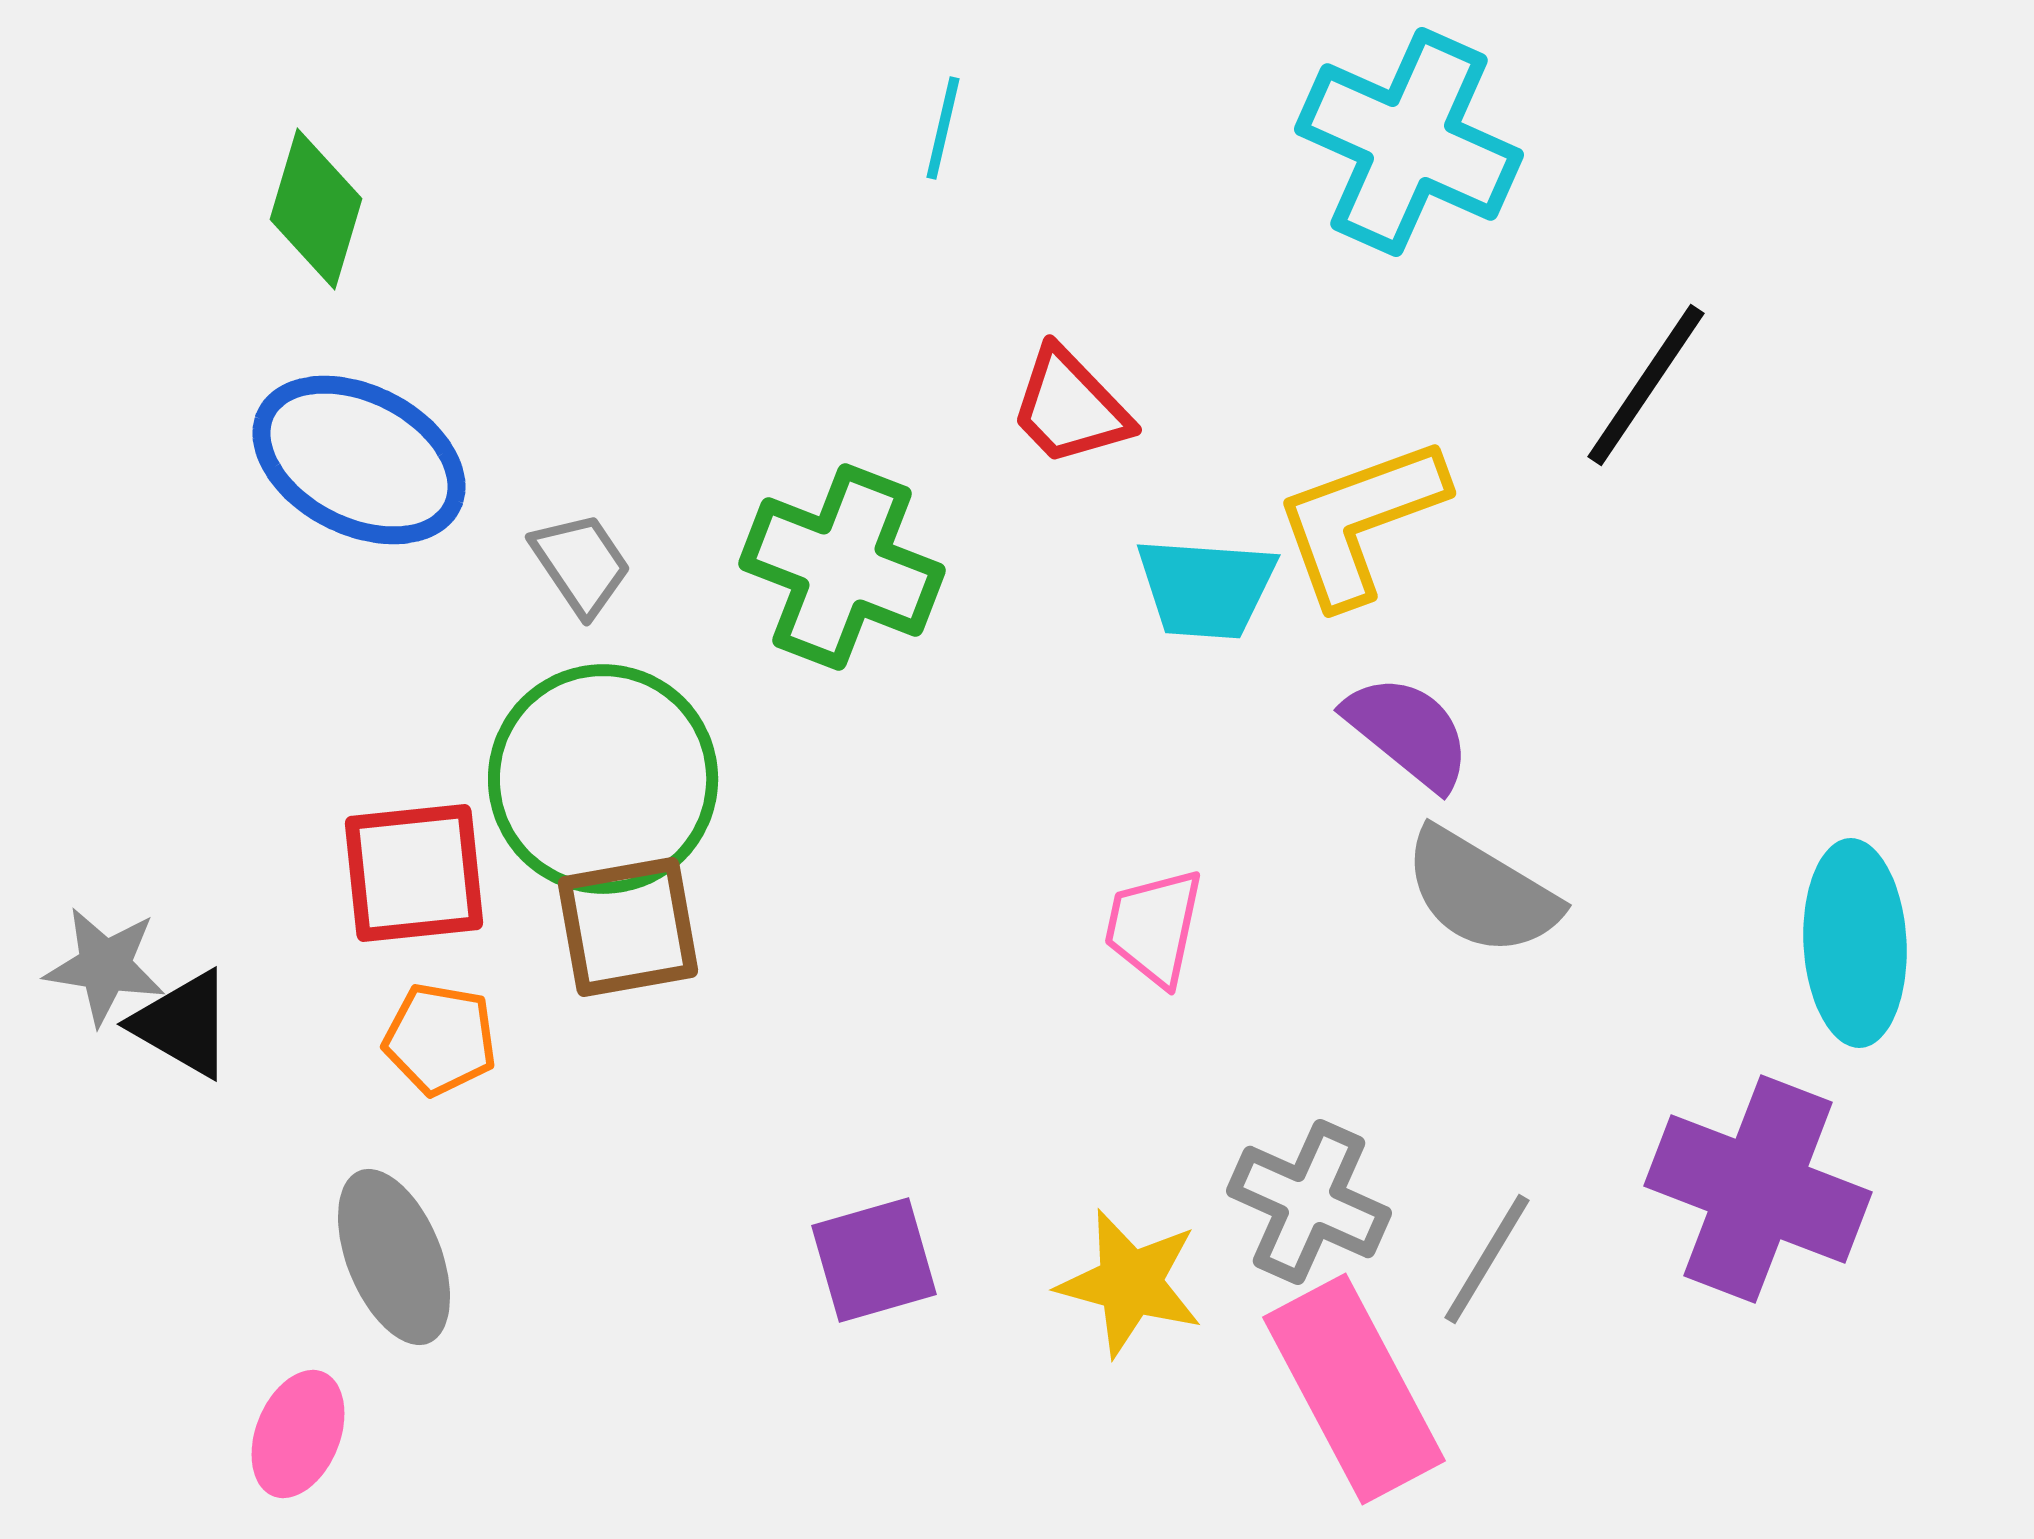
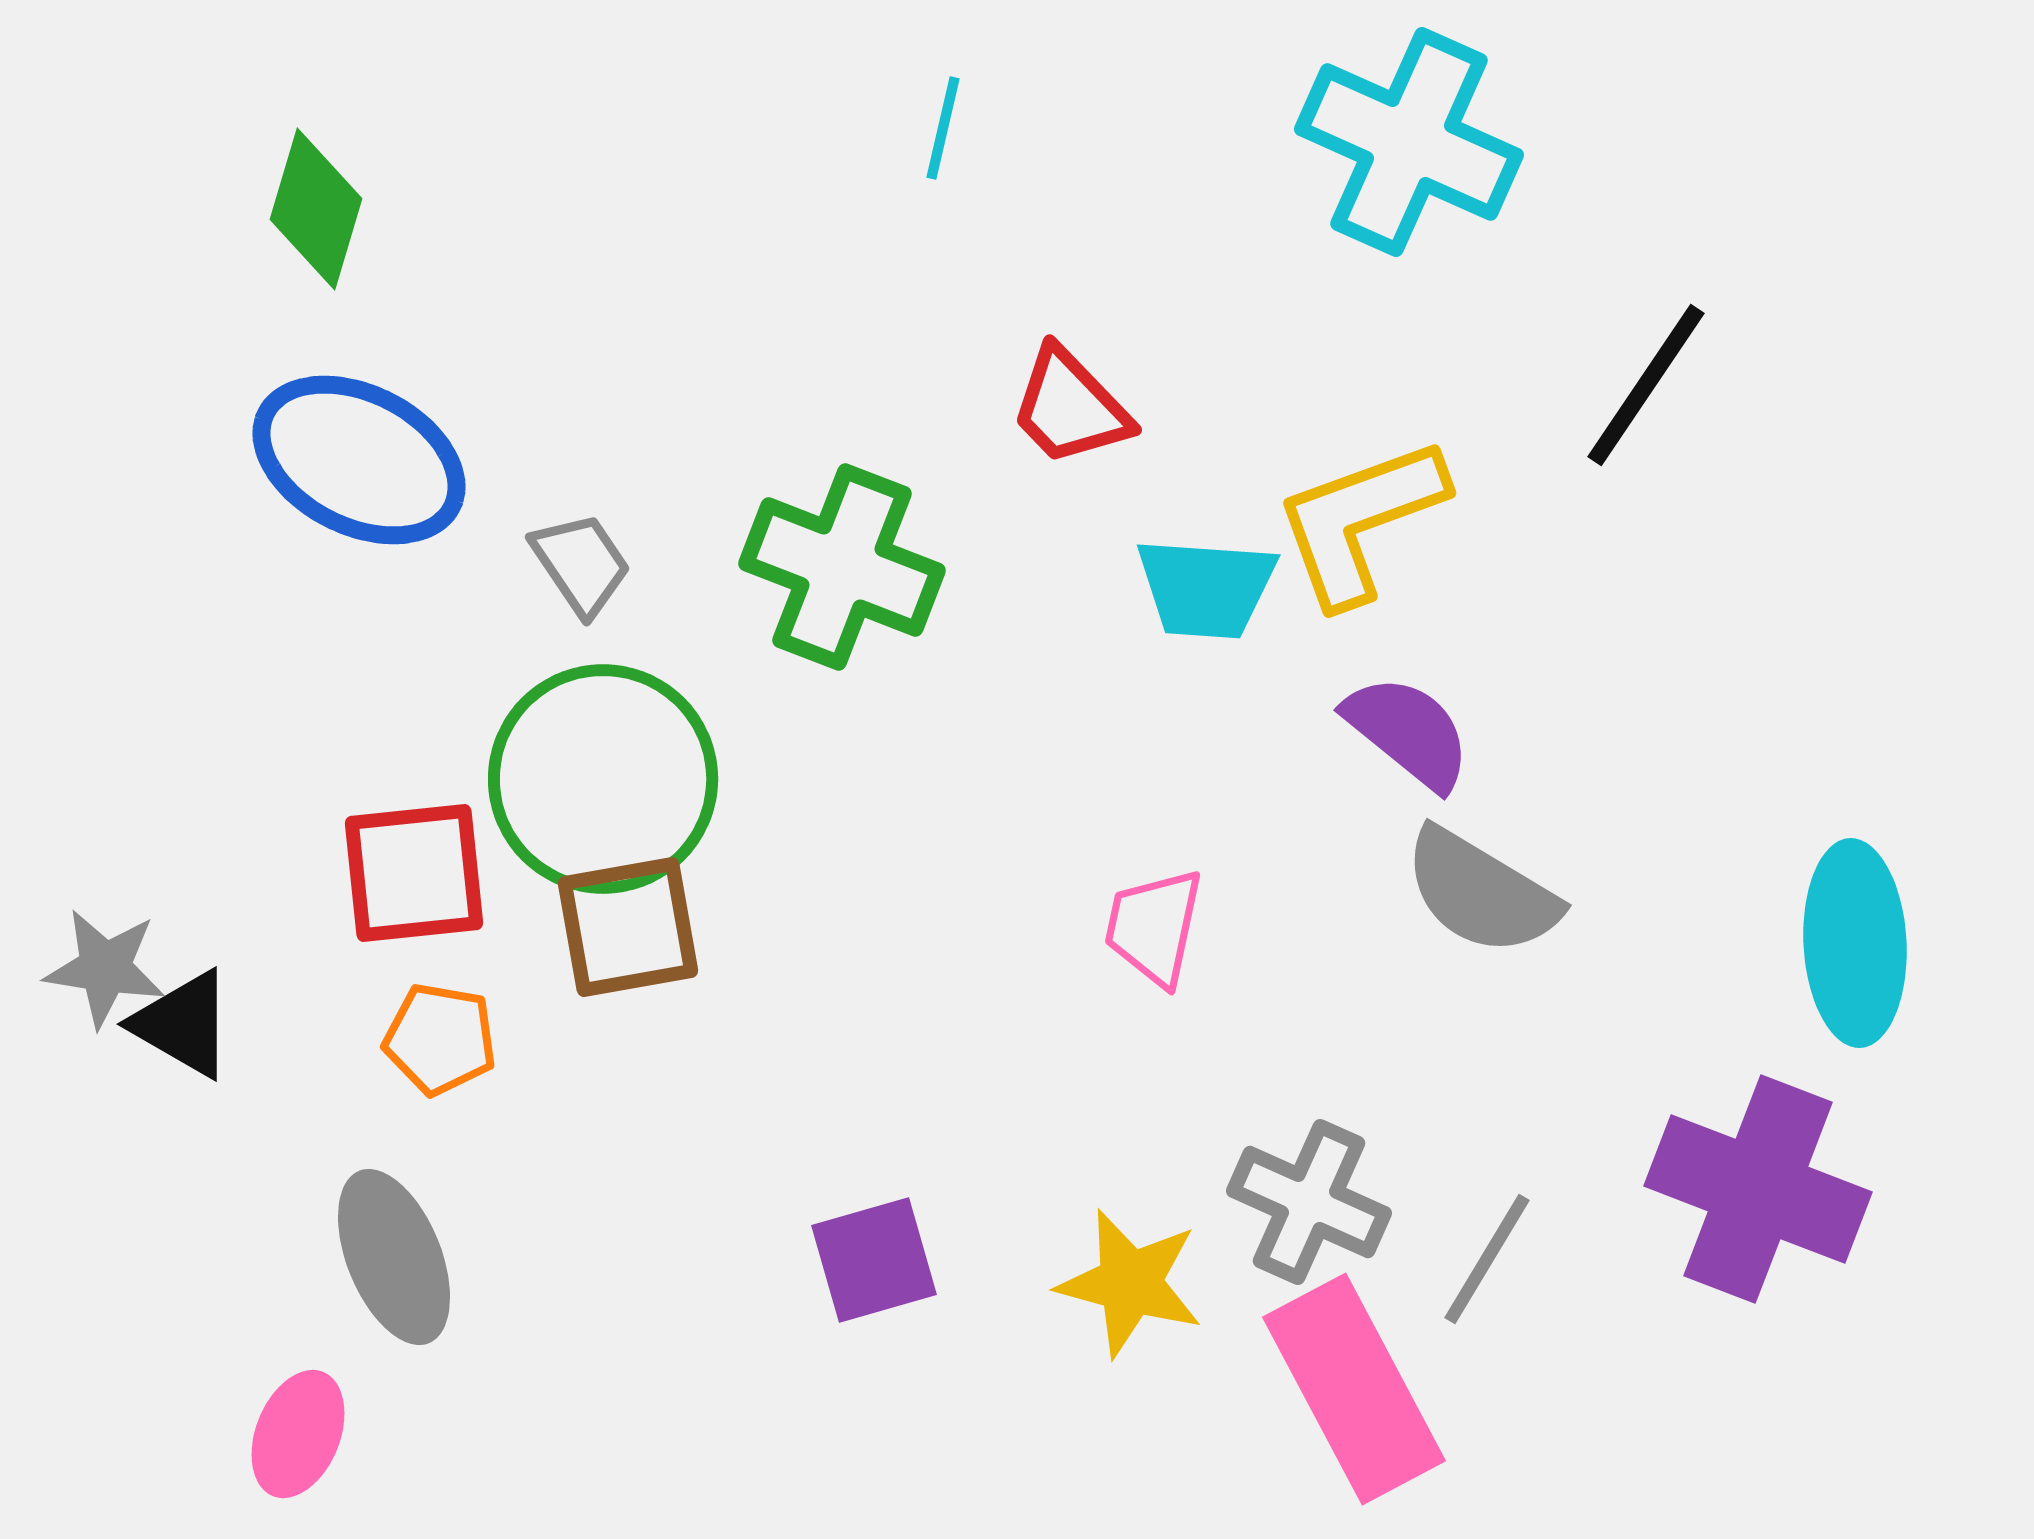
gray star: moved 2 px down
